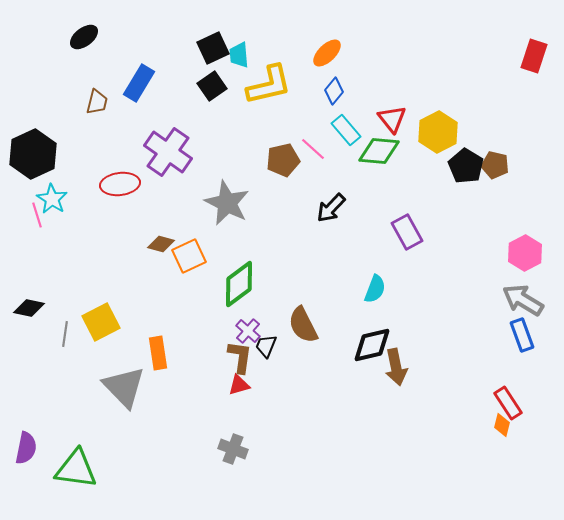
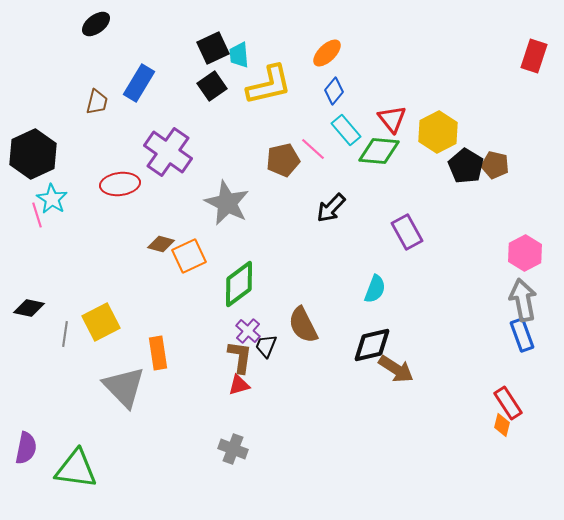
black ellipse at (84, 37): moved 12 px right, 13 px up
gray arrow at (523, 300): rotated 48 degrees clockwise
brown arrow at (396, 367): moved 2 px down; rotated 45 degrees counterclockwise
